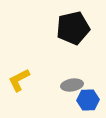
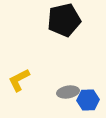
black pentagon: moved 9 px left, 8 px up
gray ellipse: moved 4 px left, 7 px down
